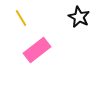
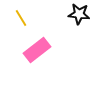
black star: moved 3 px up; rotated 20 degrees counterclockwise
